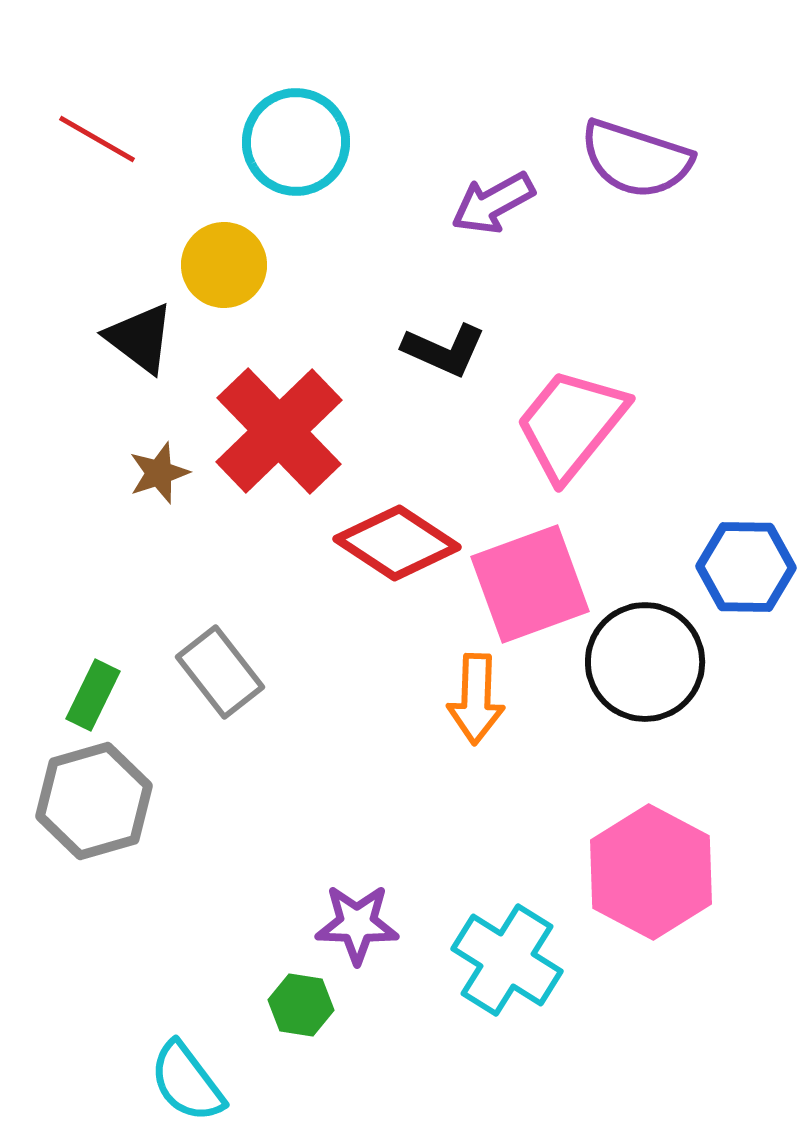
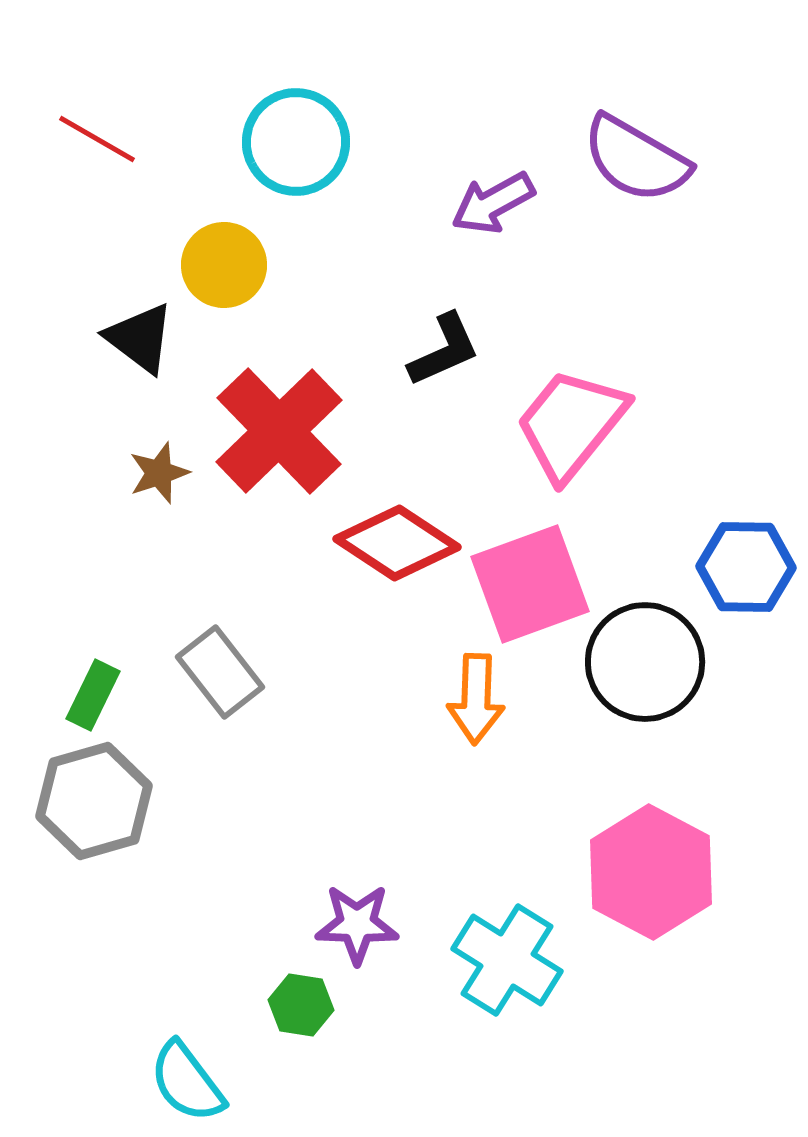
purple semicircle: rotated 12 degrees clockwise
black L-shape: rotated 48 degrees counterclockwise
